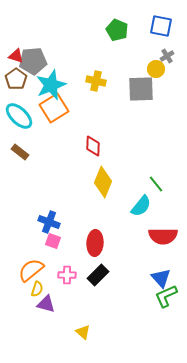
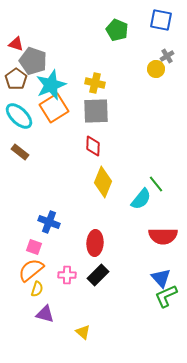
blue square: moved 6 px up
red triangle: moved 12 px up
gray pentagon: rotated 24 degrees clockwise
yellow cross: moved 1 px left, 2 px down
gray square: moved 45 px left, 22 px down
cyan semicircle: moved 7 px up
pink square: moved 19 px left, 6 px down
purple triangle: moved 1 px left, 10 px down
